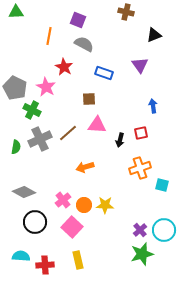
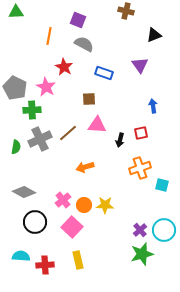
brown cross: moved 1 px up
green cross: rotated 30 degrees counterclockwise
